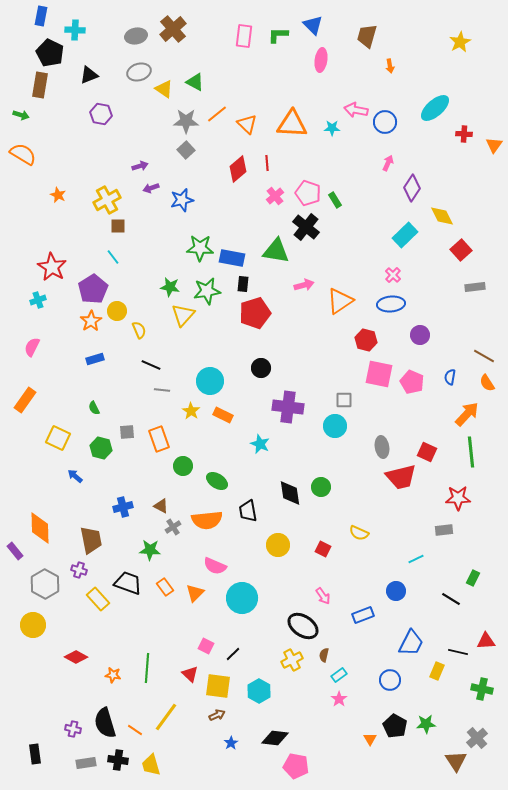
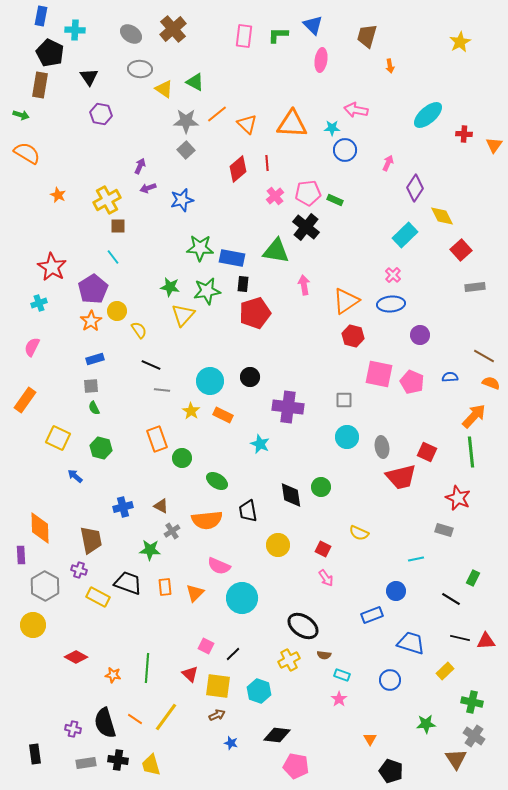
gray ellipse at (136, 36): moved 5 px left, 2 px up; rotated 45 degrees clockwise
gray ellipse at (139, 72): moved 1 px right, 3 px up; rotated 20 degrees clockwise
black triangle at (89, 75): moved 2 px down; rotated 42 degrees counterclockwise
cyan ellipse at (435, 108): moved 7 px left, 7 px down
blue circle at (385, 122): moved 40 px left, 28 px down
orange semicircle at (23, 154): moved 4 px right, 1 px up
purple arrow at (140, 166): rotated 49 degrees counterclockwise
purple arrow at (151, 188): moved 3 px left
purple diamond at (412, 188): moved 3 px right
pink pentagon at (308, 193): rotated 25 degrees counterclockwise
green rectangle at (335, 200): rotated 35 degrees counterclockwise
pink arrow at (304, 285): rotated 84 degrees counterclockwise
cyan cross at (38, 300): moved 1 px right, 3 px down
orange triangle at (340, 301): moved 6 px right
yellow semicircle at (139, 330): rotated 12 degrees counterclockwise
red hexagon at (366, 340): moved 13 px left, 4 px up
black circle at (261, 368): moved 11 px left, 9 px down
blue semicircle at (450, 377): rotated 77 degrees clockwise
orange semicircle at (487, 383): moved 4 px right; rotated 144 degrees clockwise
orange arrow at (467, 414): moved 7 px right, 2 px down
cyan circle at (335, 426): moved 12 px right, 11 px down
gray square at (127, 432): moved 36 px left, 46 px up
orange rectangle at (159, 439): moved 2 px left
green circle at (183, 466): moved 1 px left, 8 px up
black diamond at (290, 493): moved 1 px right, 2 px down
red star at (458, 498): rotated 25 degrees clockwise
gray cross at (173, 527): moved 1 px left, 4 px down
gray rectangle at (444, 530): rotated 24 degrees clockwise
purple rectangle at (15, 551): moved 6 px right, 4 px down; rotated 36 degrees clockwise
cyan line at (416, 559): rotated 14 degrees clockwise
pink semicircle at (215, 566): moved 4 px right
gray hexagon at (45, 584): moved 2 px down
orange rectangle at (165, 587): rotated 30 degrees clockwise
pink arrow at (323, 596): moved 3 px right, 18 px up
yellow rectangle at (98, 599): moved 2 px up; rotated 20 degrees counterclockwise
blue rectangle at (363, 615): moved 9 px right
blue trapezoid at (411, 643): rotated 100 degrees counterclockwise
black line at (458, 652): moved 2 px right, 14 px up
brown semicircle at (324, 655): rotated 96 degrees counterclockwise
yellow cross at (292, 660): moved 3 px left
yellow rectangle at (437, 671): moved 8 px right; rotated 24 degrees clockwise
cyan rectangle at (339, 675): moved 3 px right; rotated 56 degrees clockwise
green cross at (482, 689): moved 10 px left, 13 px down
cyan hexagon at (259, 691): rotated 10 degrees counterclockwise
black pentagon at (395, 726): moved 4 px left, 45 px down; rotated 10 degrees counterclockwise
orange line at (135, 730): moved 11 px up
black diamond at (275, 738): moved 2 px right, 3 px up
gray cross at (477, 738): moved 3 px left, 2 px up; rotated 15 degrees counterclockwise
blue star at (231, 743): rotated 24 degrees counterclockwise
brown triangle at (456, 761): moved 2 px up
